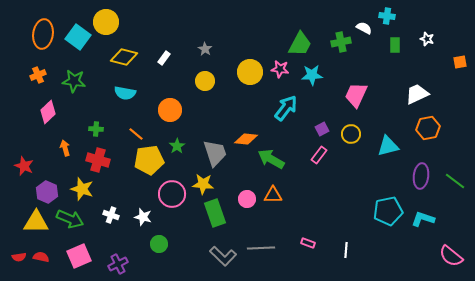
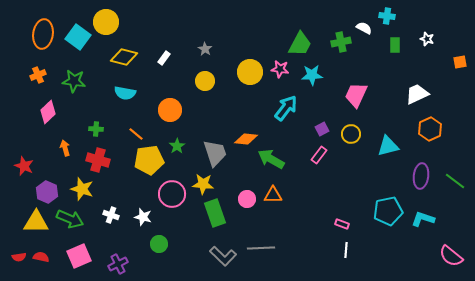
orange hexagon at (428, 128): moved 2 px right, 1 px down; rotated 15 degrees counterclockwise
pink rectangle at (308, 243): moved 34 px right, 19 px up
